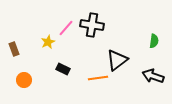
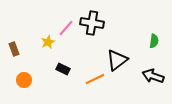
black cross: moved 2 px up
orange line: moved 3 px left, 1 px down; rotated 18 degrees counterclockwise
